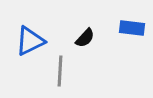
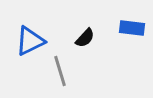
gray line: rotated 20 degrees counterclockwise
